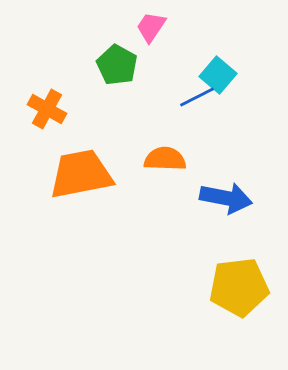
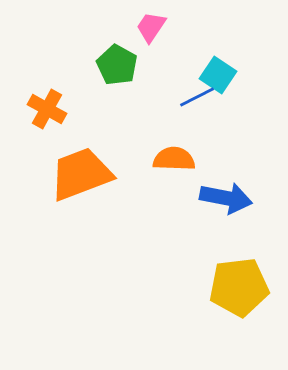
cyan square: rotated 6 degrees counterclockwise
orange semicircle: moved 9 px right
orange trapezoid: rotated 10 degrees counterclockwise
